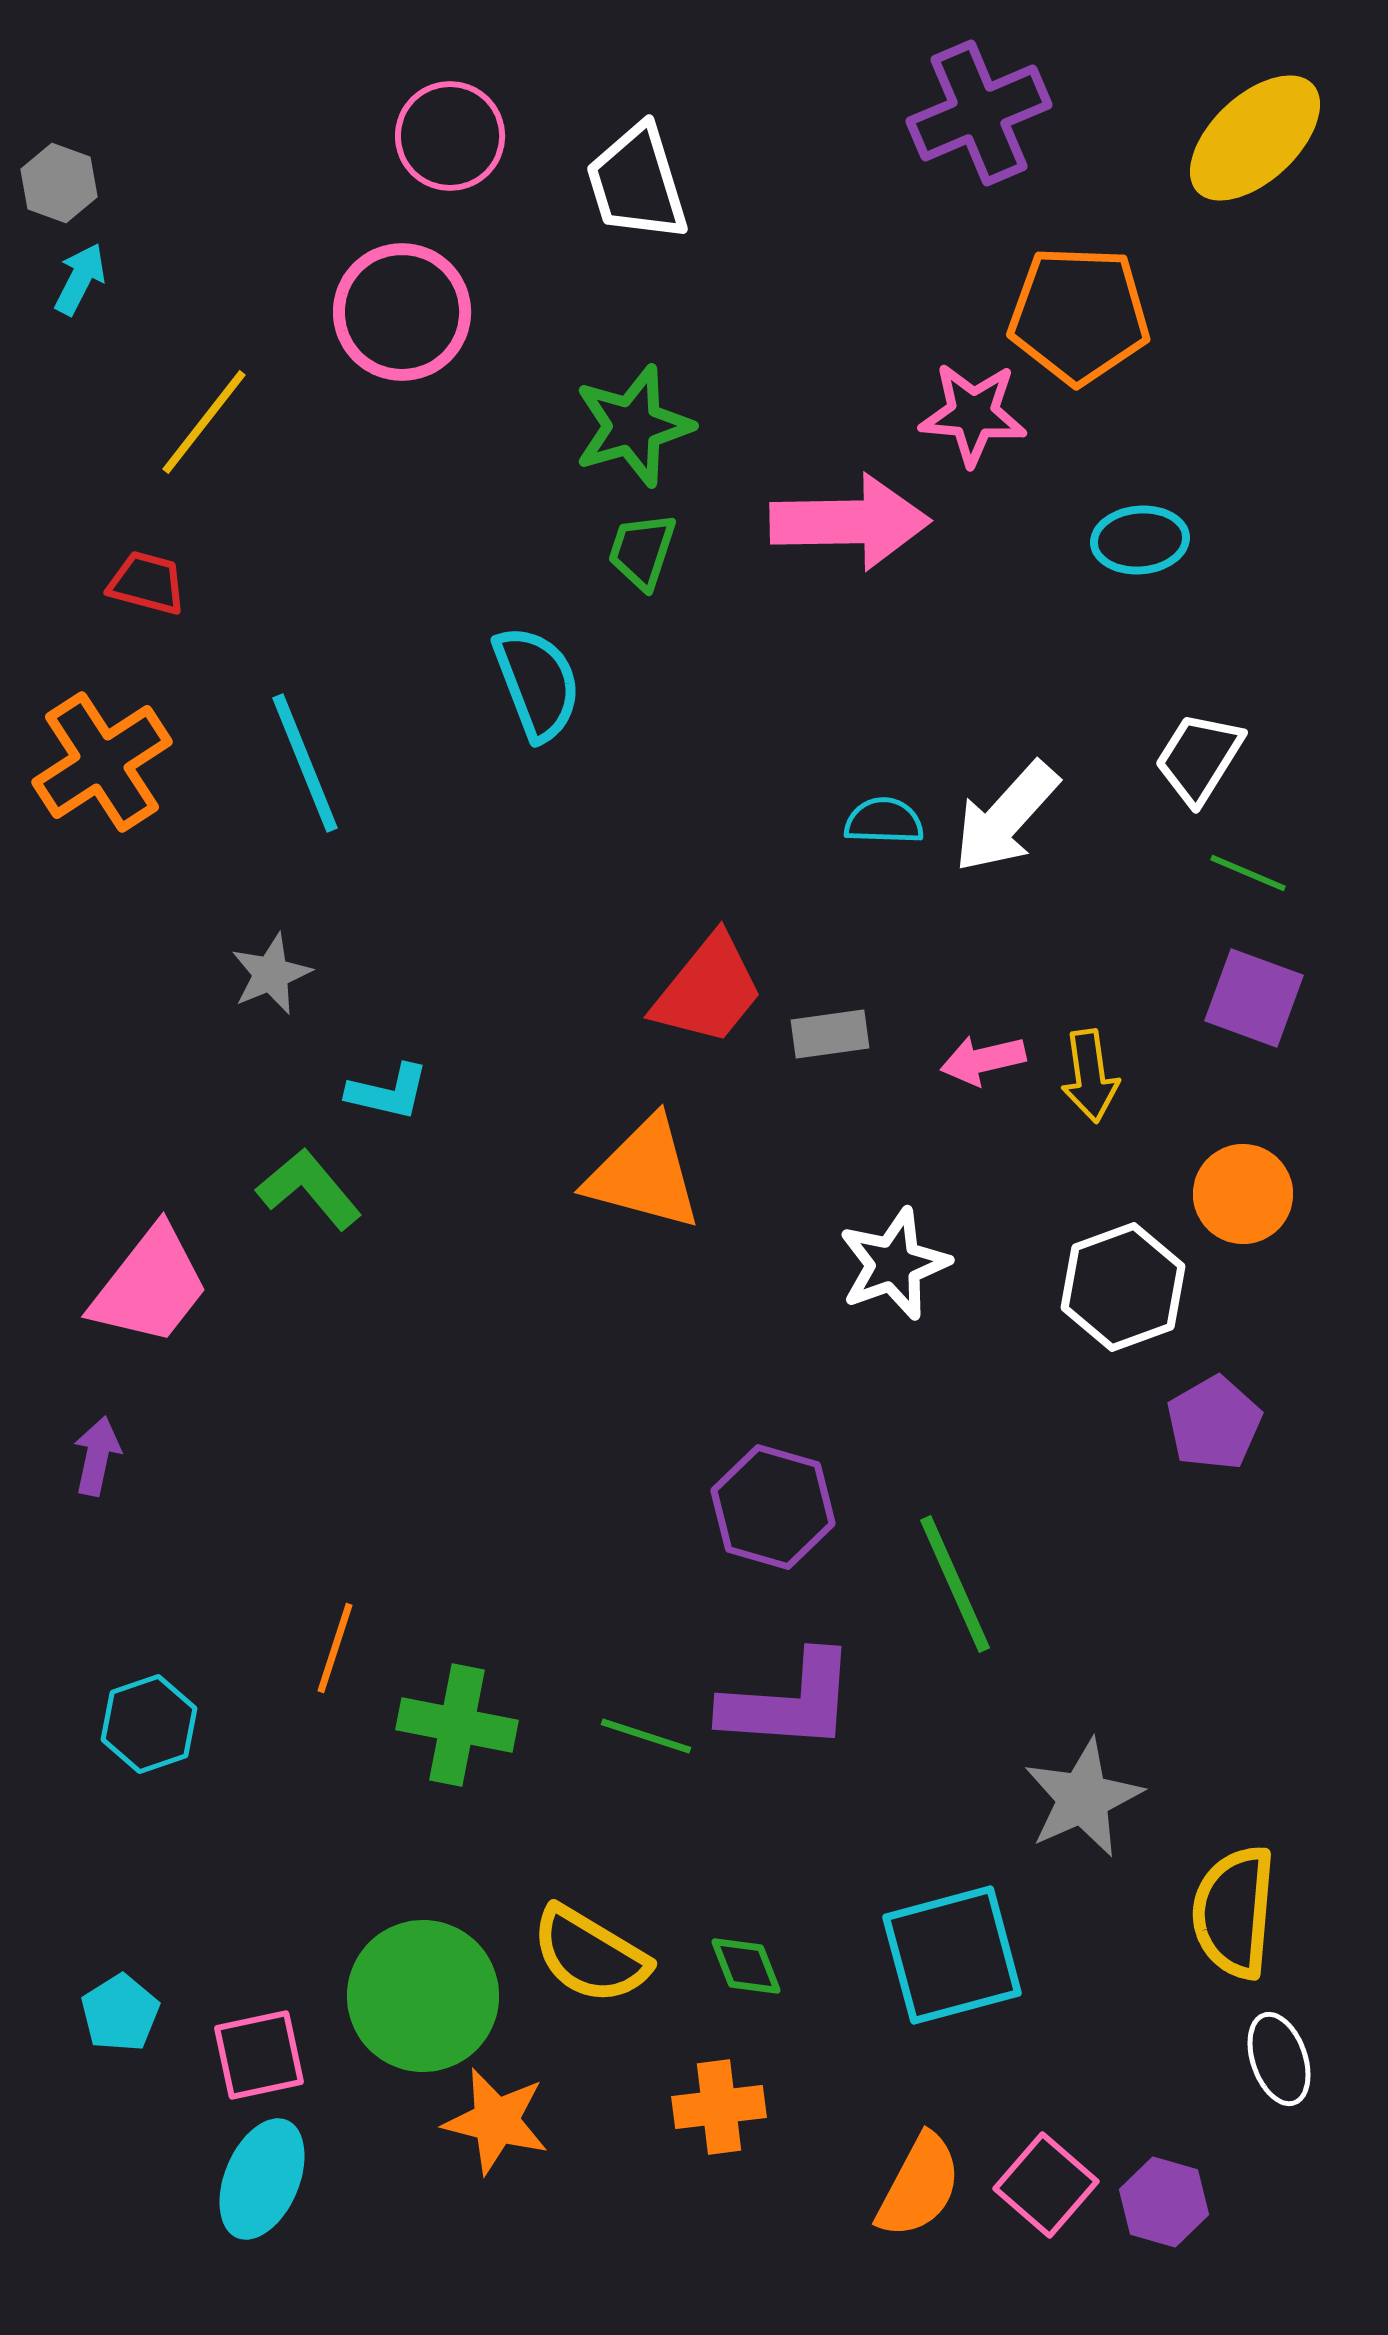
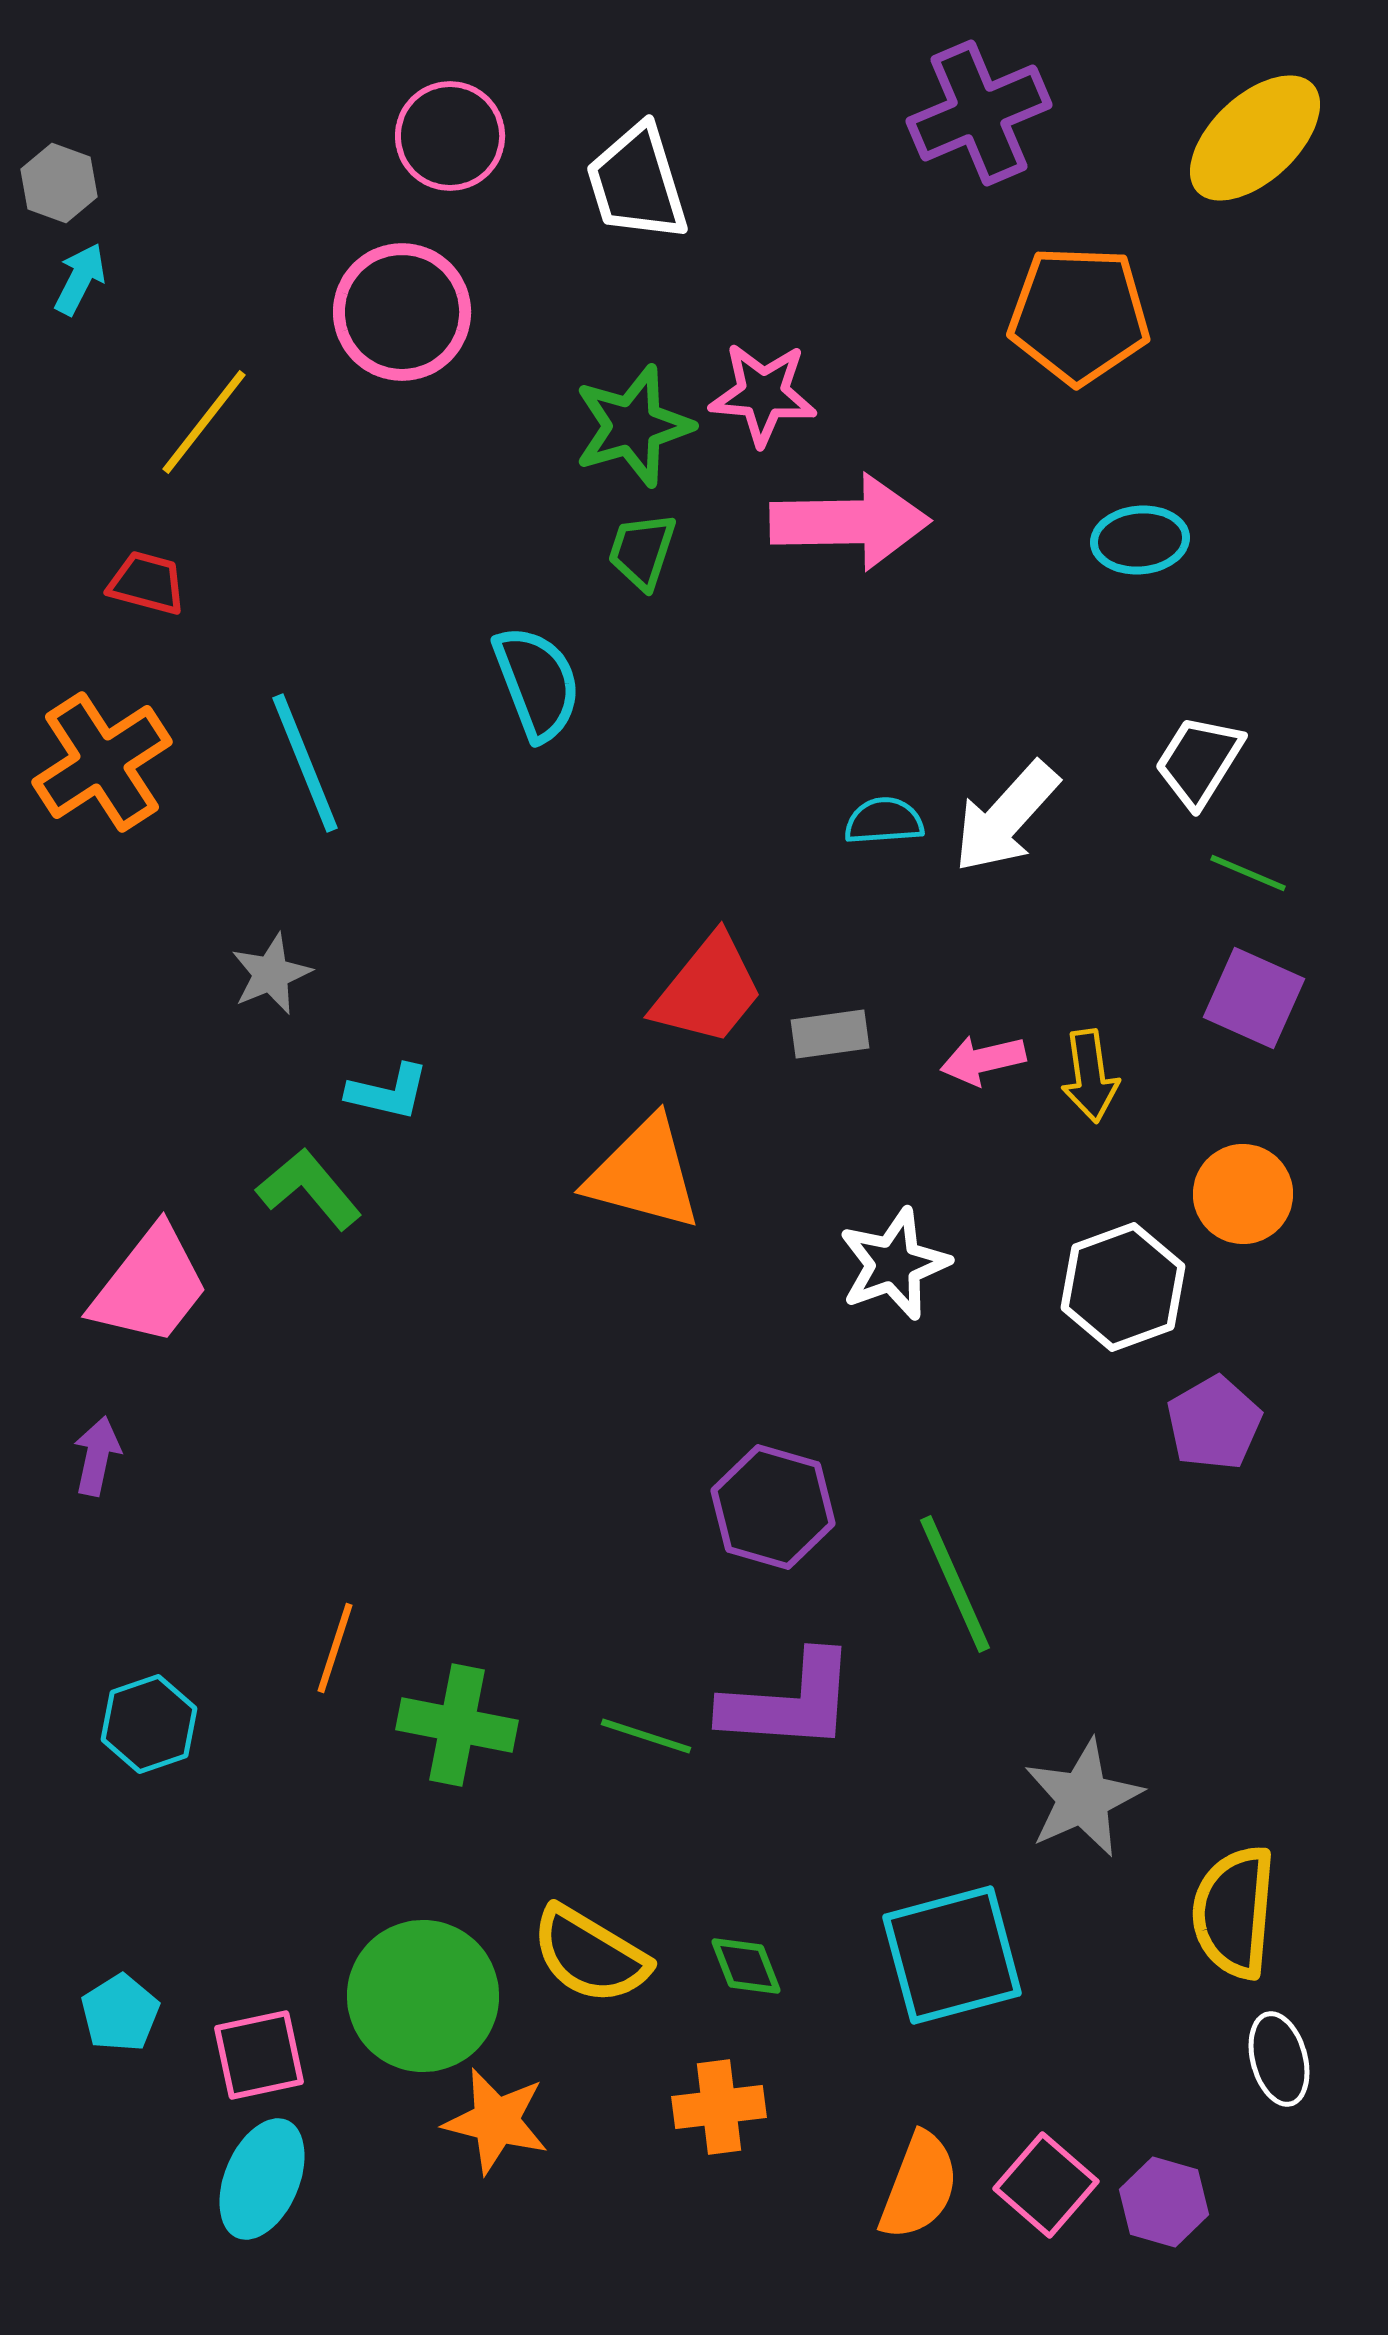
pink star at (973, 414): moved 210 px left, 20 px up
white trapezoid at (1199, 758): moved 3 px down
cyan semicircle at (884, 821): rotated 6 degrees counterclockwise
purple square at (1254, 998): rotated 4 degrees clockwise
white ellipse at (1279, 2059): rotated 4 degrees clockwise
orange semicircle at (919, 2186): rotated 7 degrees counterclockwise
